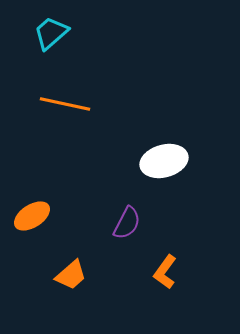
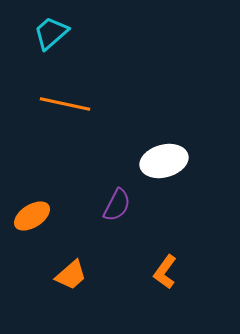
purple semicircle: moved 10 px left, 18 px up
